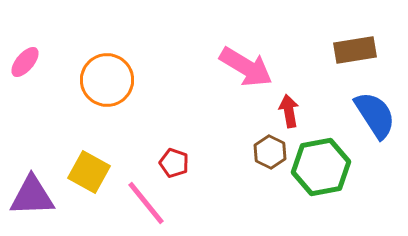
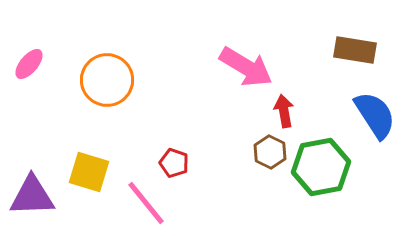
brown rectangle: rotated 18 degrees clockwise
pink ellipse: moved 4 px right, 2 px down
red arrow: moved 5 px left
yellow square: rotated 12 degrees counterclockwise
